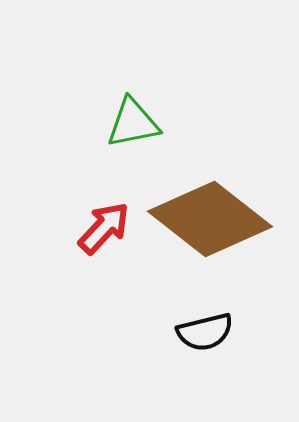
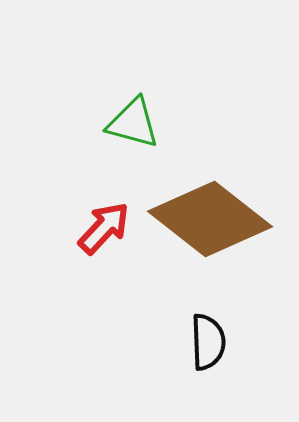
green triangle: rotated 26 degrees clockwise
black semicircle: moved 3 px right, 10 px down; rotated 78 degrees counterclockwise
